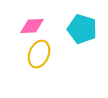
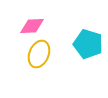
cyan pentagon: moved 6 px right, 15 px down
